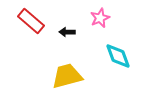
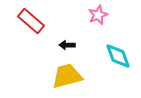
pink star: moved 2 px left, 3 px up
black arrow: moved 13 px down
